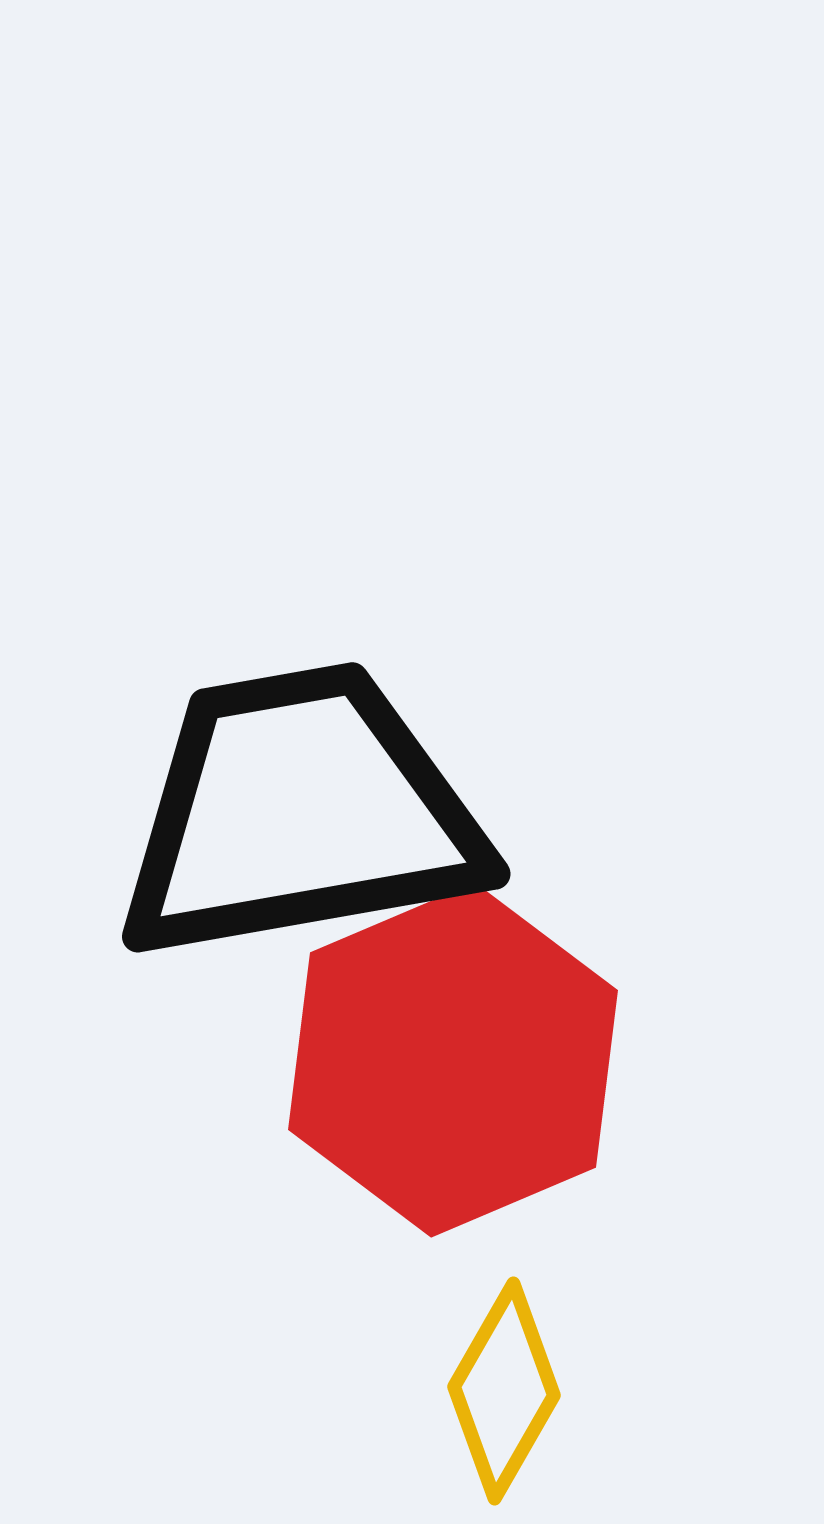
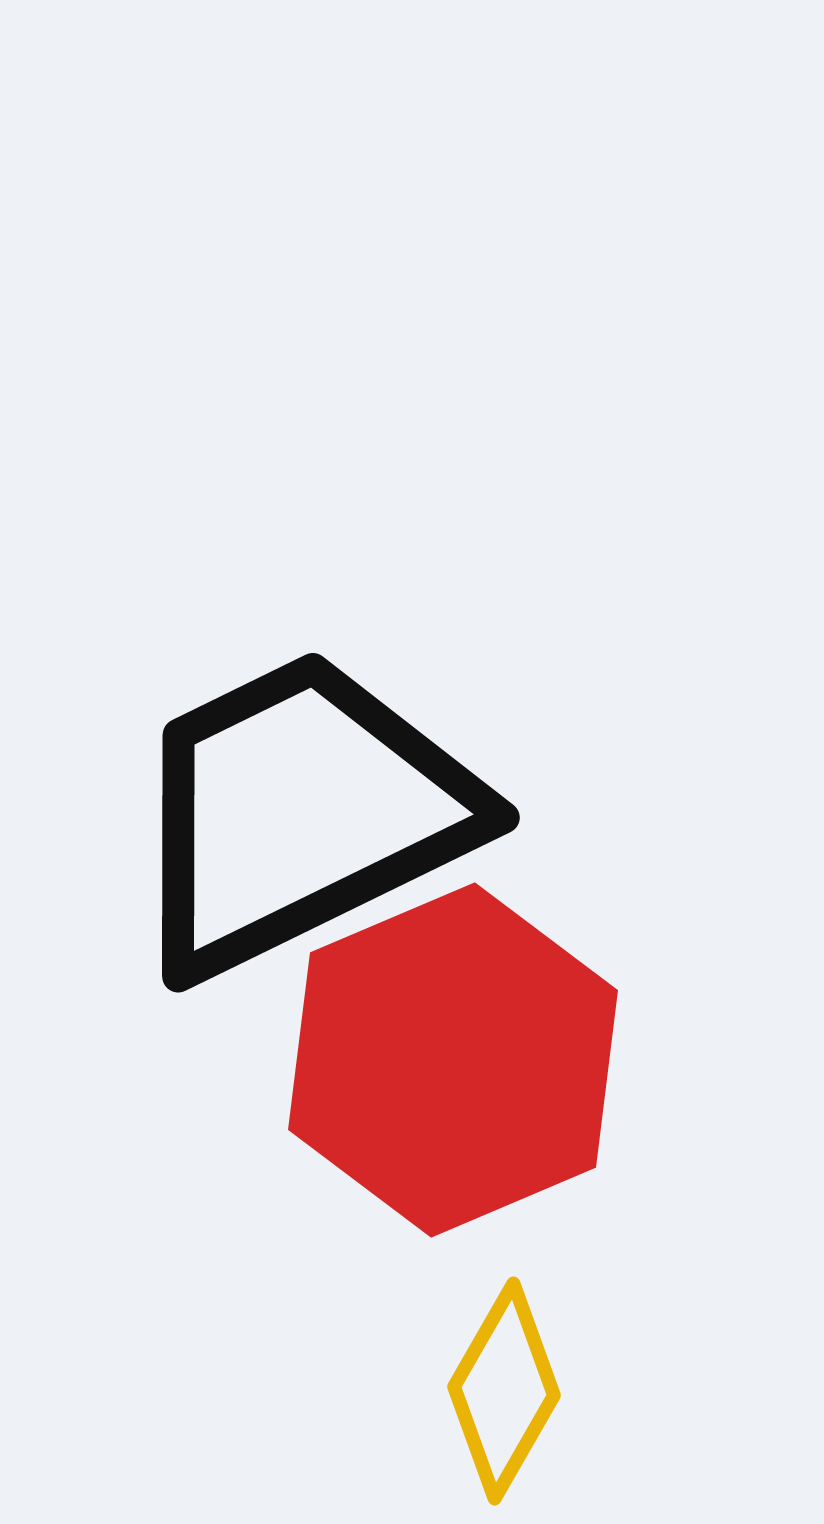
black trapezoid: rotated 16 degrees counterclockwise
